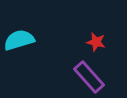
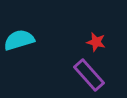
purple rectangle: moved 2 px up
